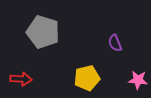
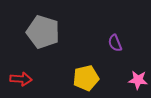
yellow pentagon: moved 1 px left
